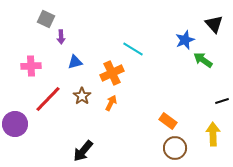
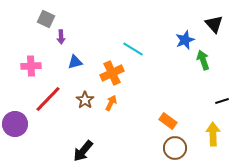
green arrow: rotated 36 degrees clockwise
brown star: moved 3 px right, 4 px down
